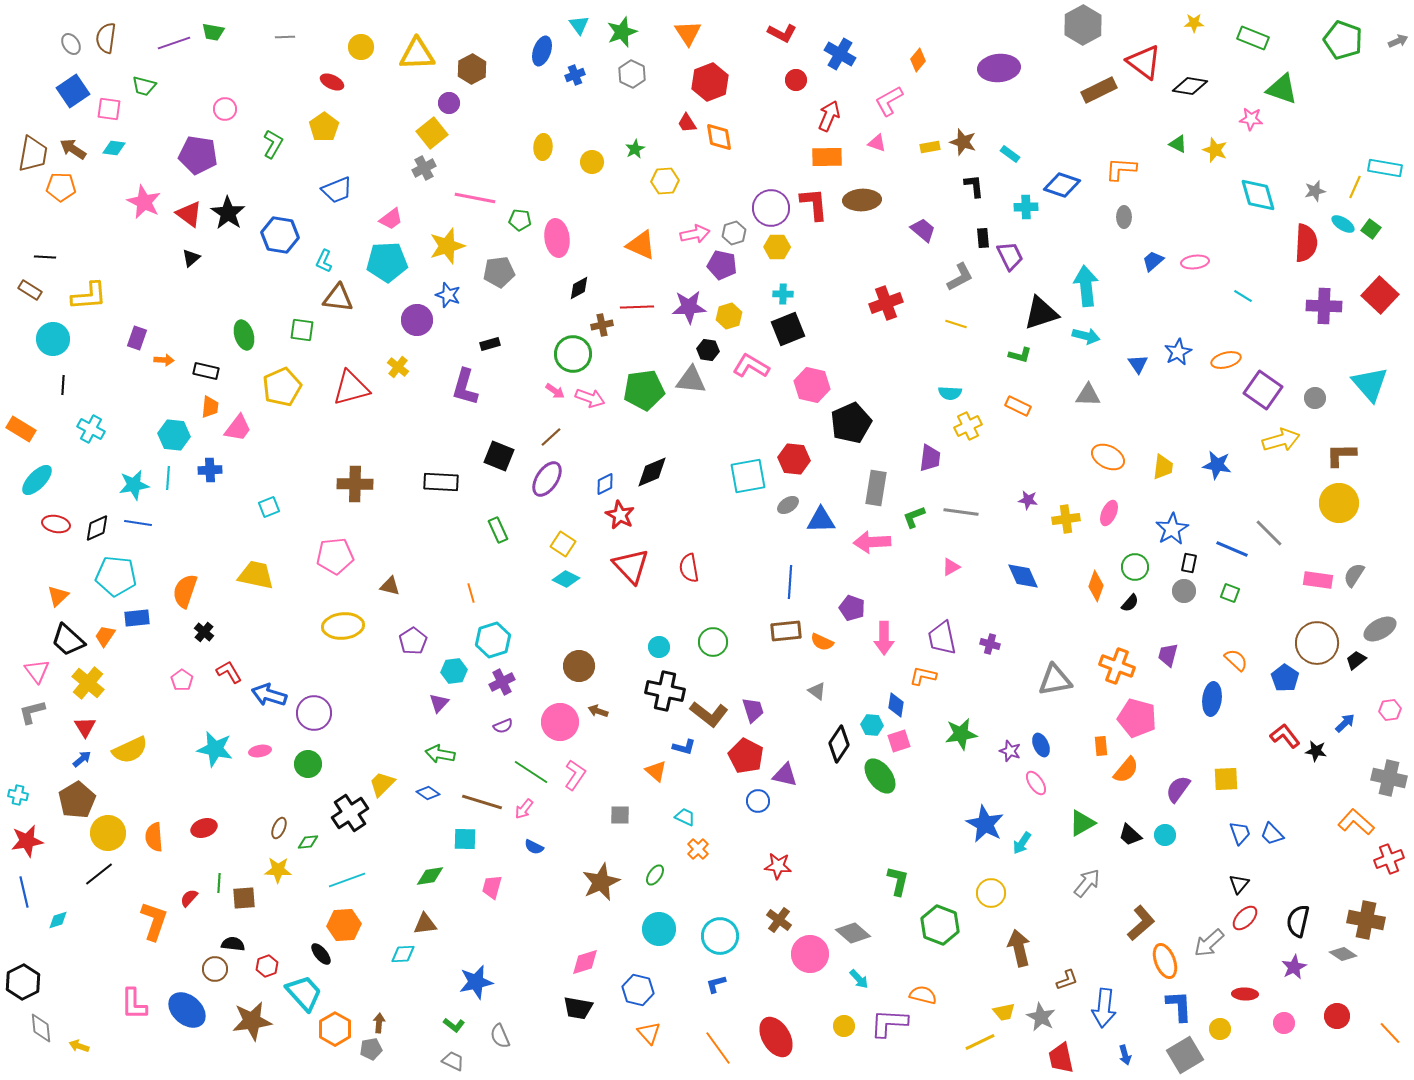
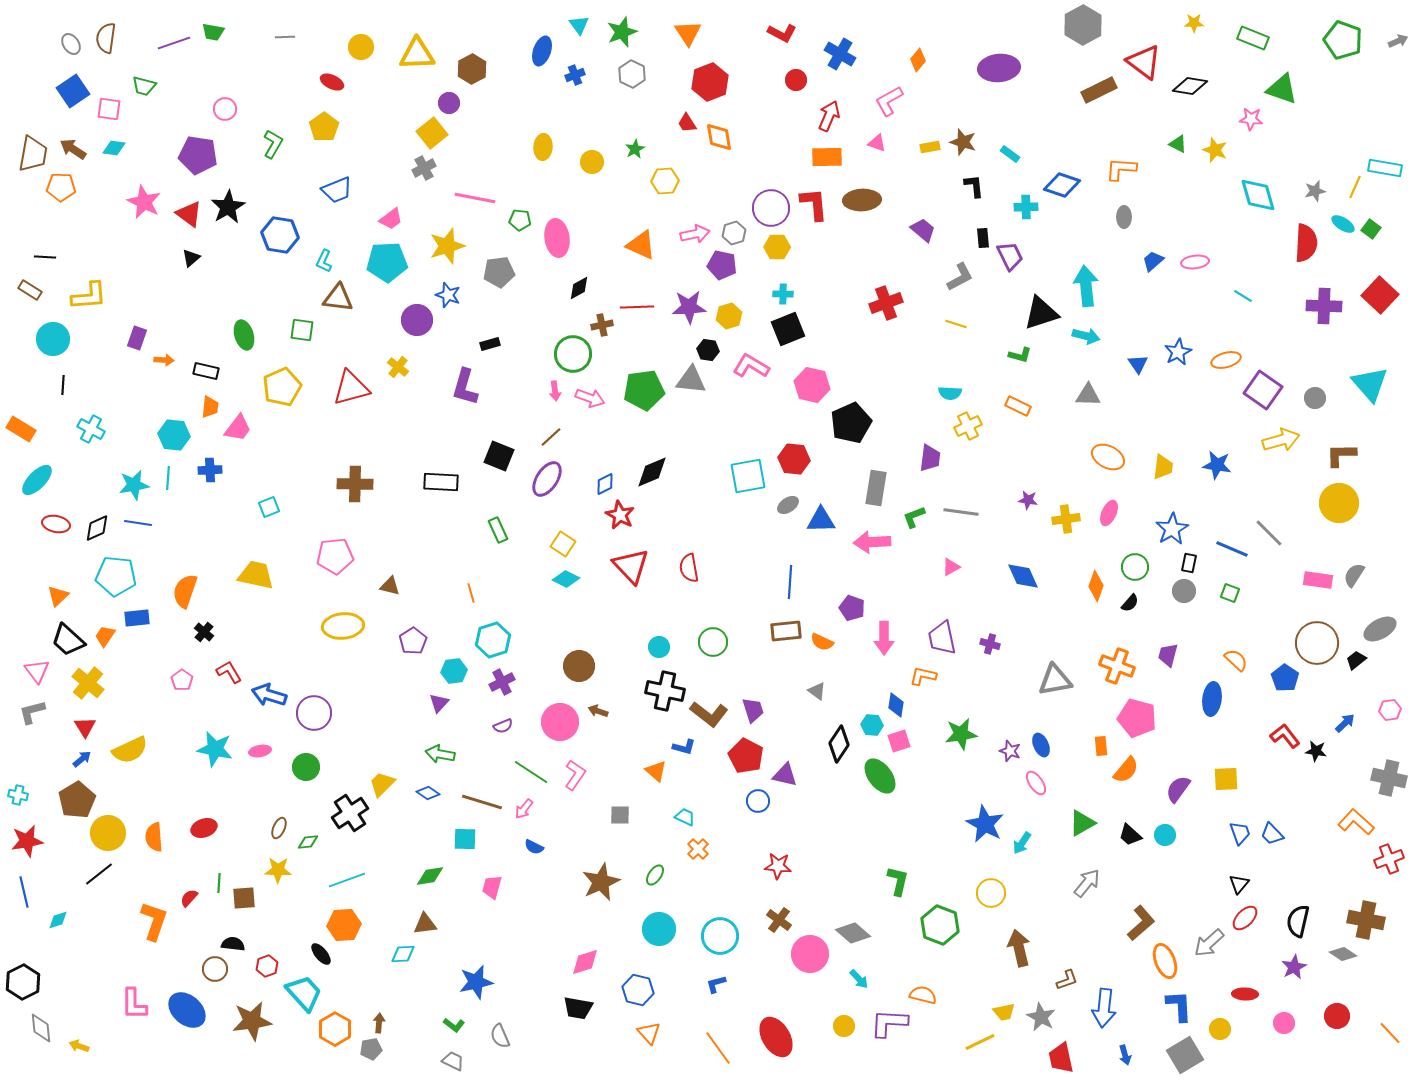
black star at (228, 213): moved 6 px up; rotated 8 degrees clockwise
pink arrow at (555, 391): rotated 48 degrees clockwise
green circle at (308, 764): moved 2 px left, 3 px down
